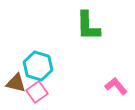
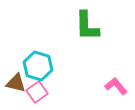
green L-shape: moved 1 px left
